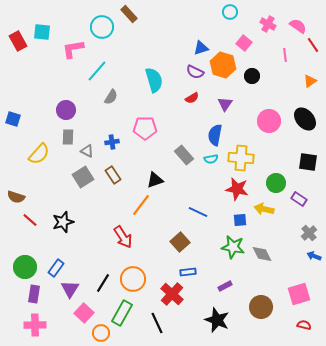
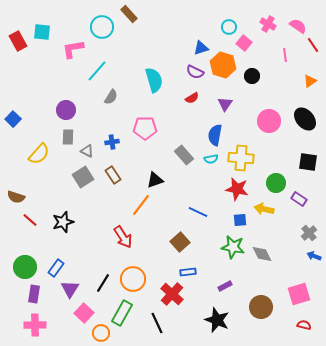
cyan circle at (230, 12): moved 1 px left, 15 px down
blue square at (13, 119): rotated 28 degrees clockwise
